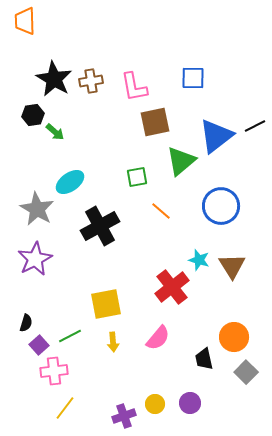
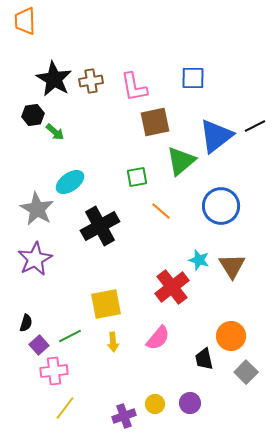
orange circle: moved 3 px left, 1 px up
